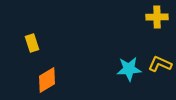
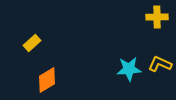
yellow rectangle: rotated 66 degrees clockwise
